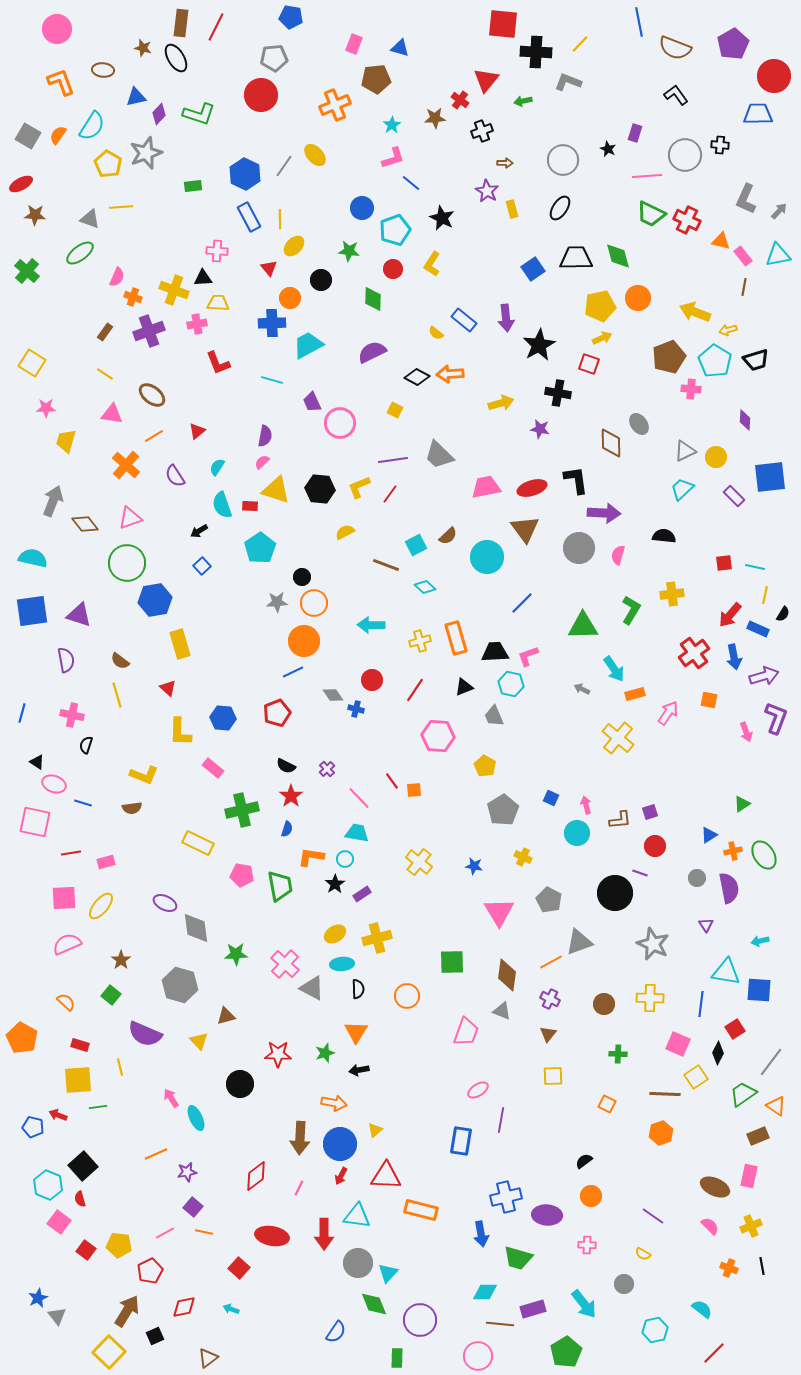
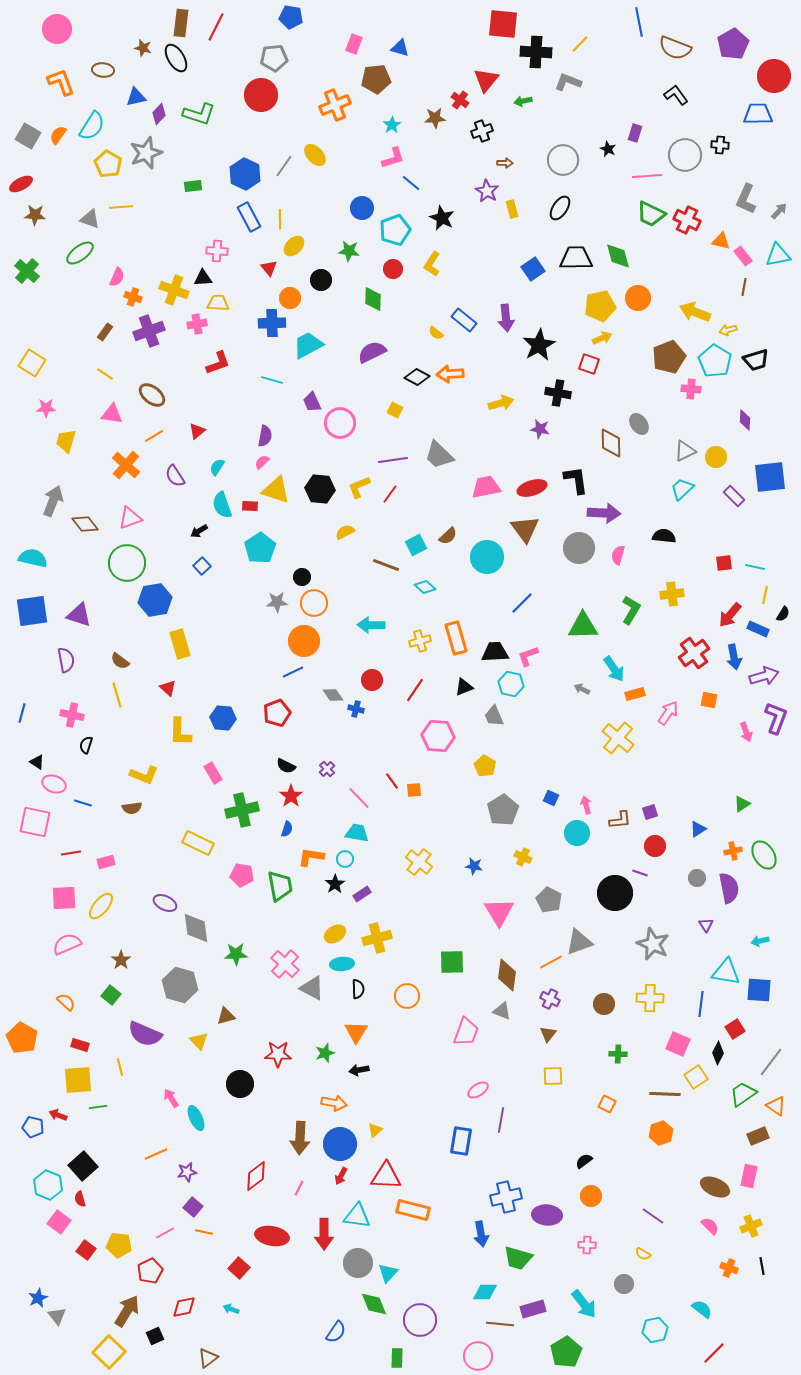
red L-shape at (218, 363): rotated 88 degrees counterclockwise
pink rectangle at (213, 768): moved 5 px down; rotated 20 degrees clockwise
blue triangle at (709, 835): moved 11 px left, 6 px up
orange rectangle at (421, 1210): moved 8 px left
